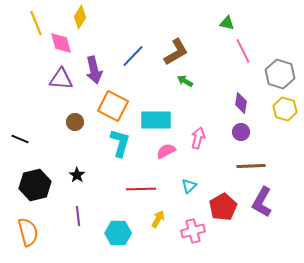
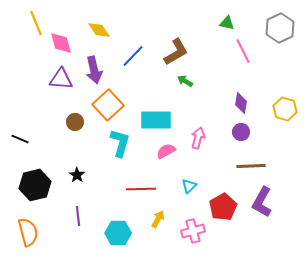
yellow diamond: moved 19 px right, 13 px down; rotated 65 degrees counterclockwise
gray hexagon: moved 46 px up; rotated 16 degrees clockwise
orange square: moved 5 px left, 1 px up; rotated 20 degrees clockwise
